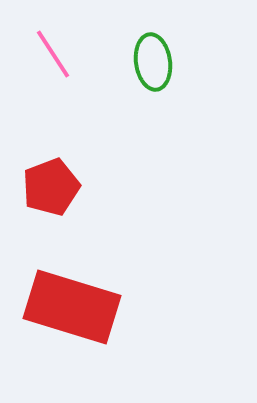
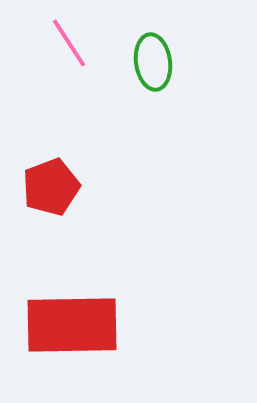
pink line: moved 16 px right, 11 px up
red rectangle: moved 18 px down; rotated 18 degrees counterclockwise
